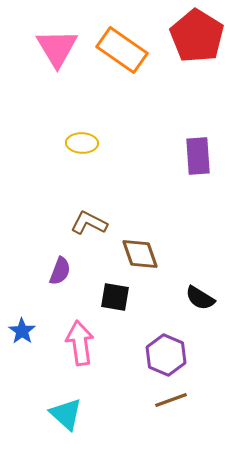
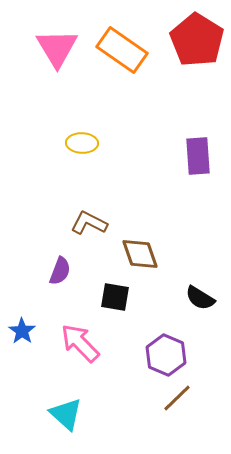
red pentagon: moved 4 px down
pink arrow: rotated 36 degrees counterclockwise
brown line: moved 6 px right, 2 px up; rotated 24 degrees counterclockwise
